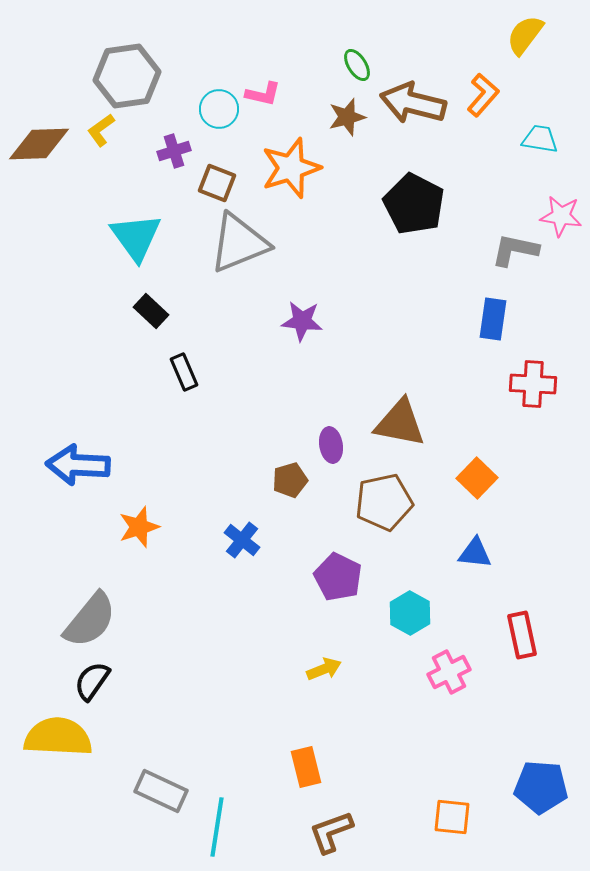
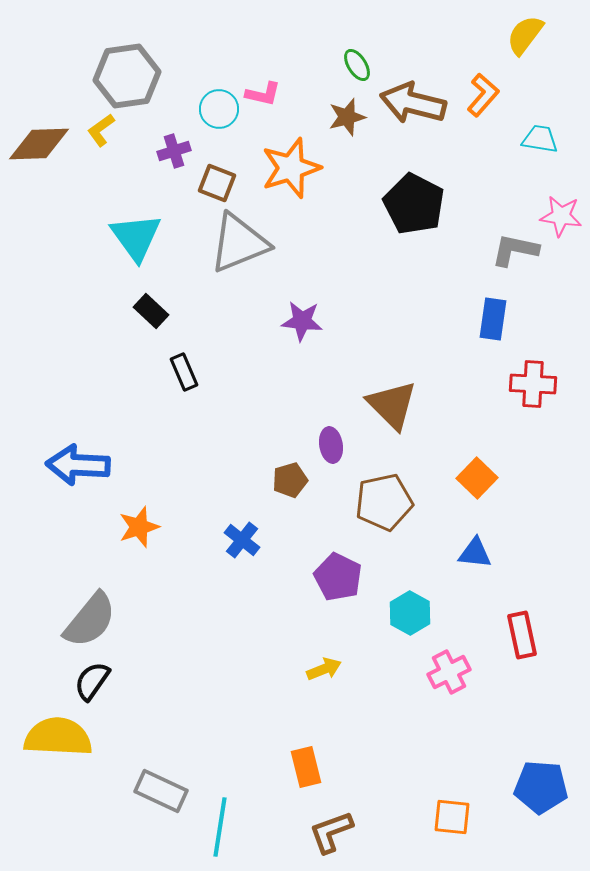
brown triangle at (400, 423): moved 8 px left, 18 px up; rotated 34 degrees clockwise
cyan line at (217, 827): moved 3 px right
